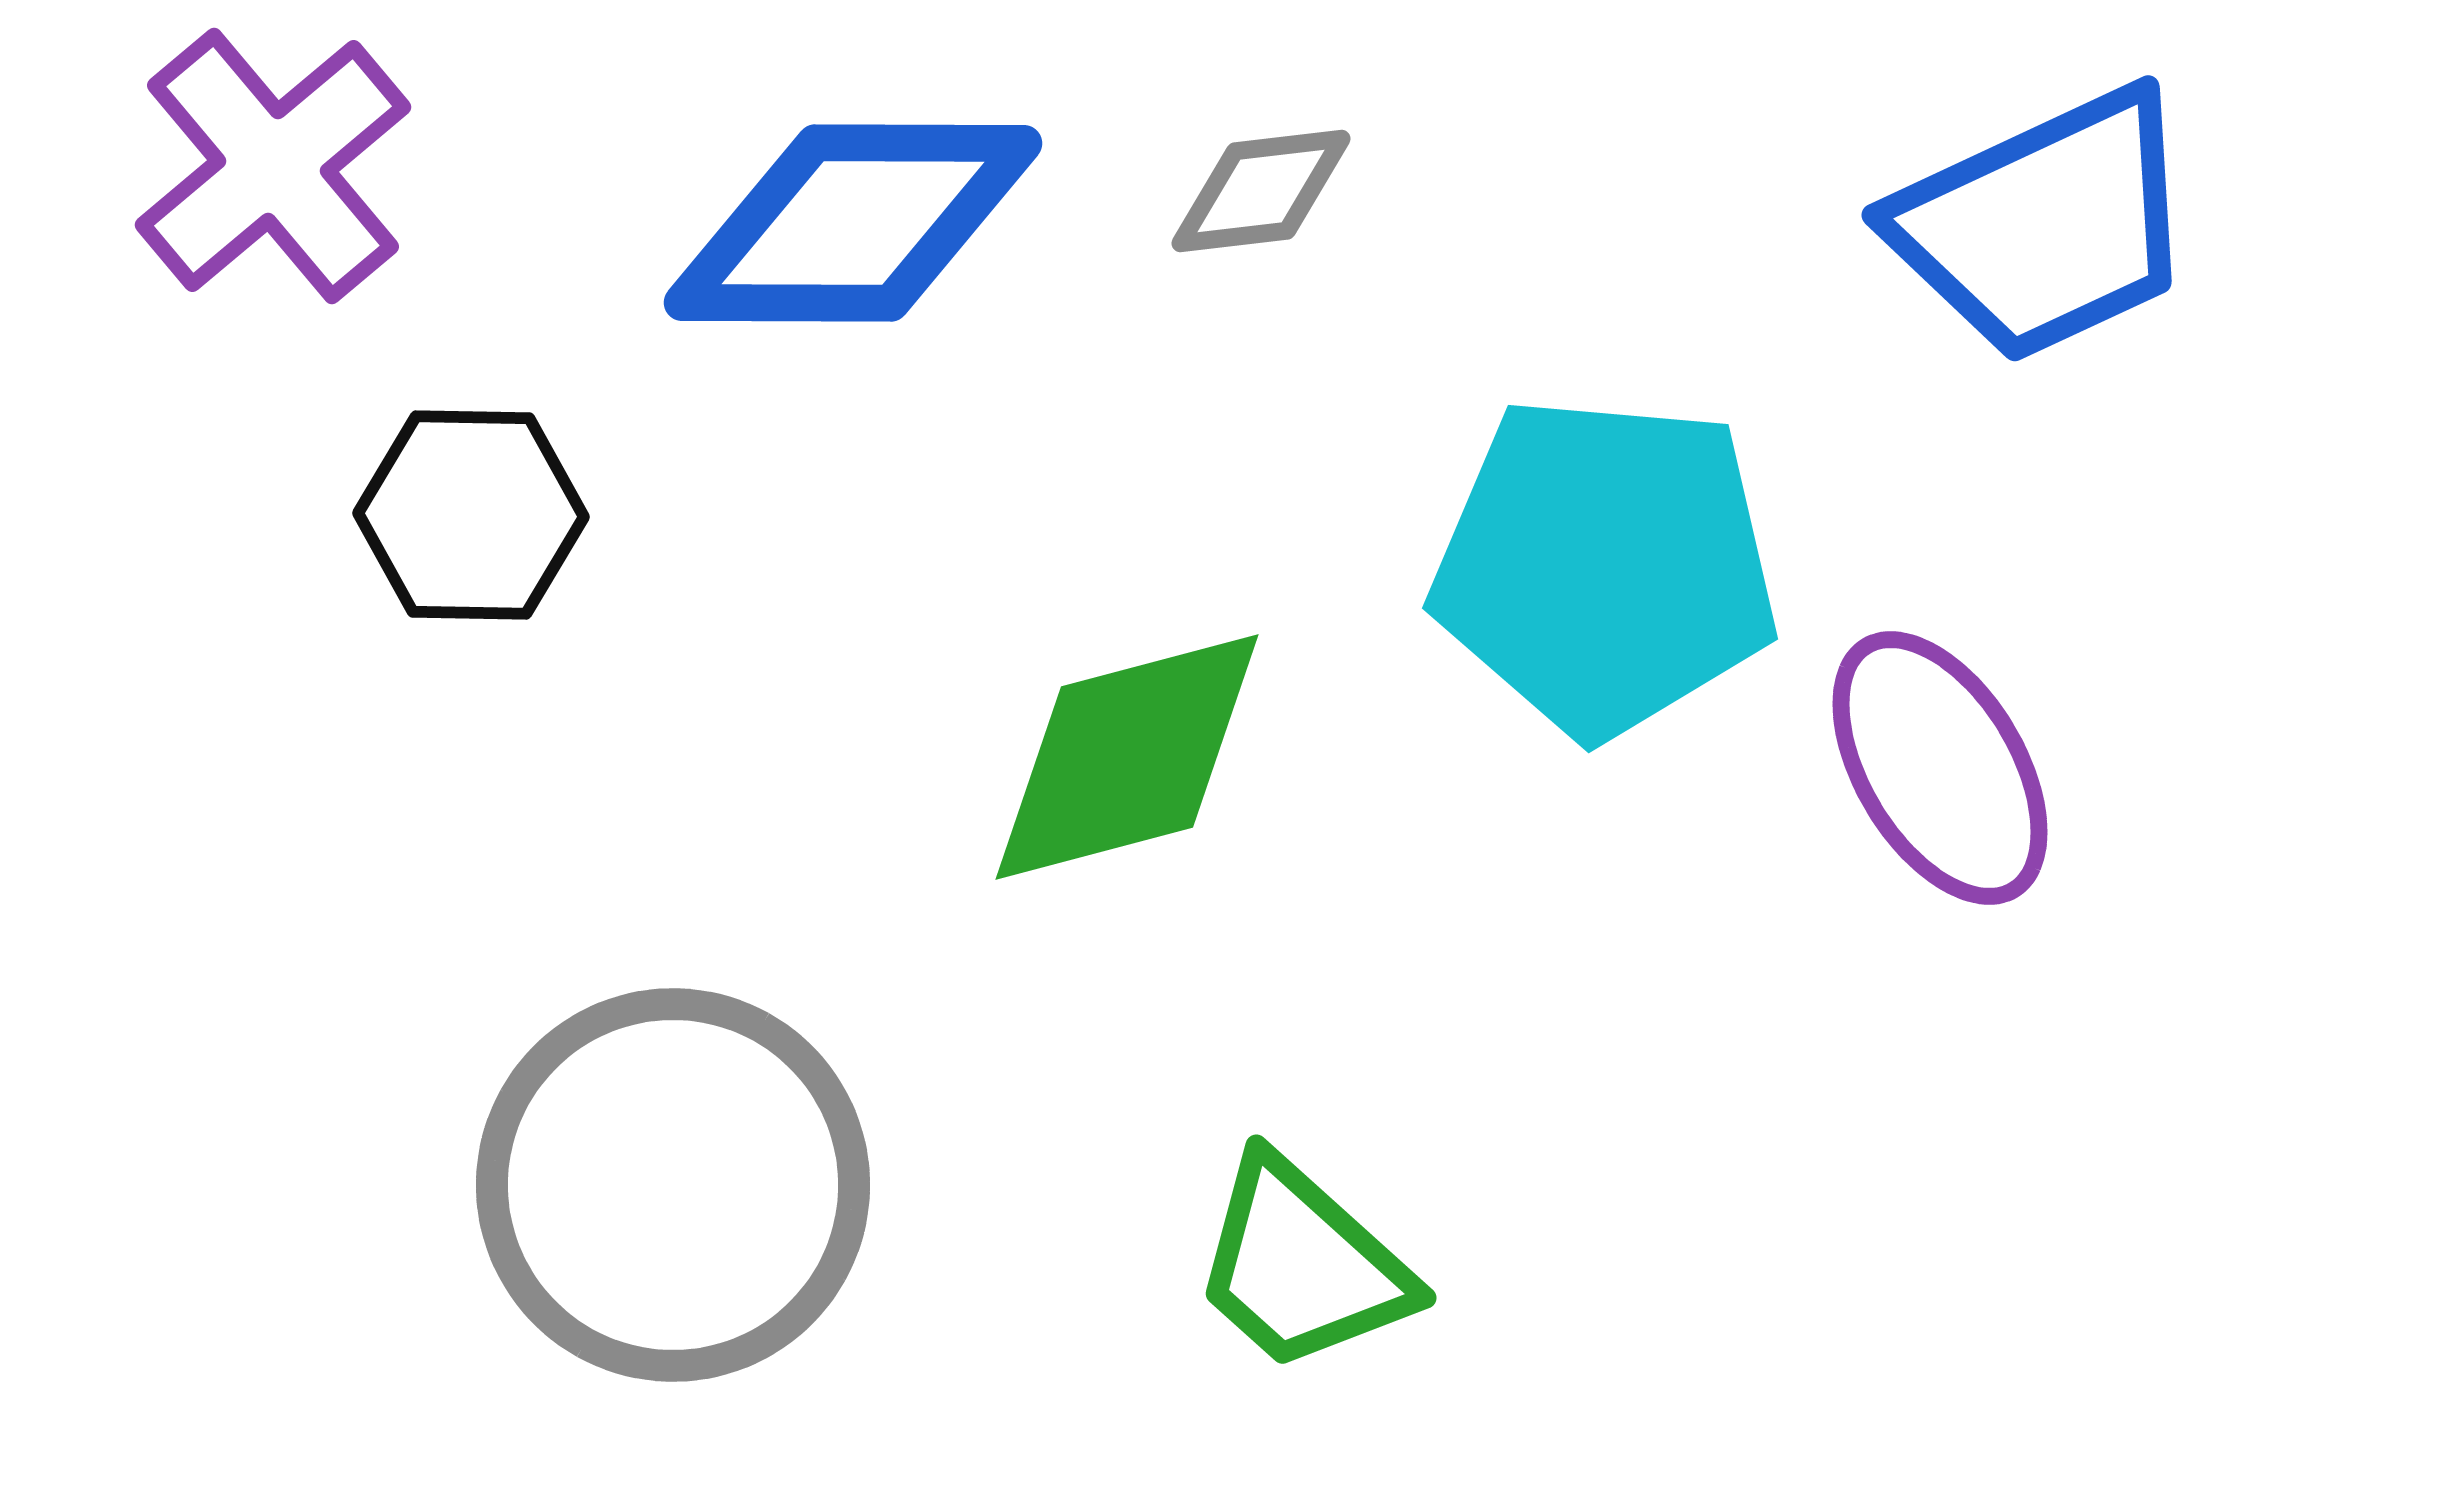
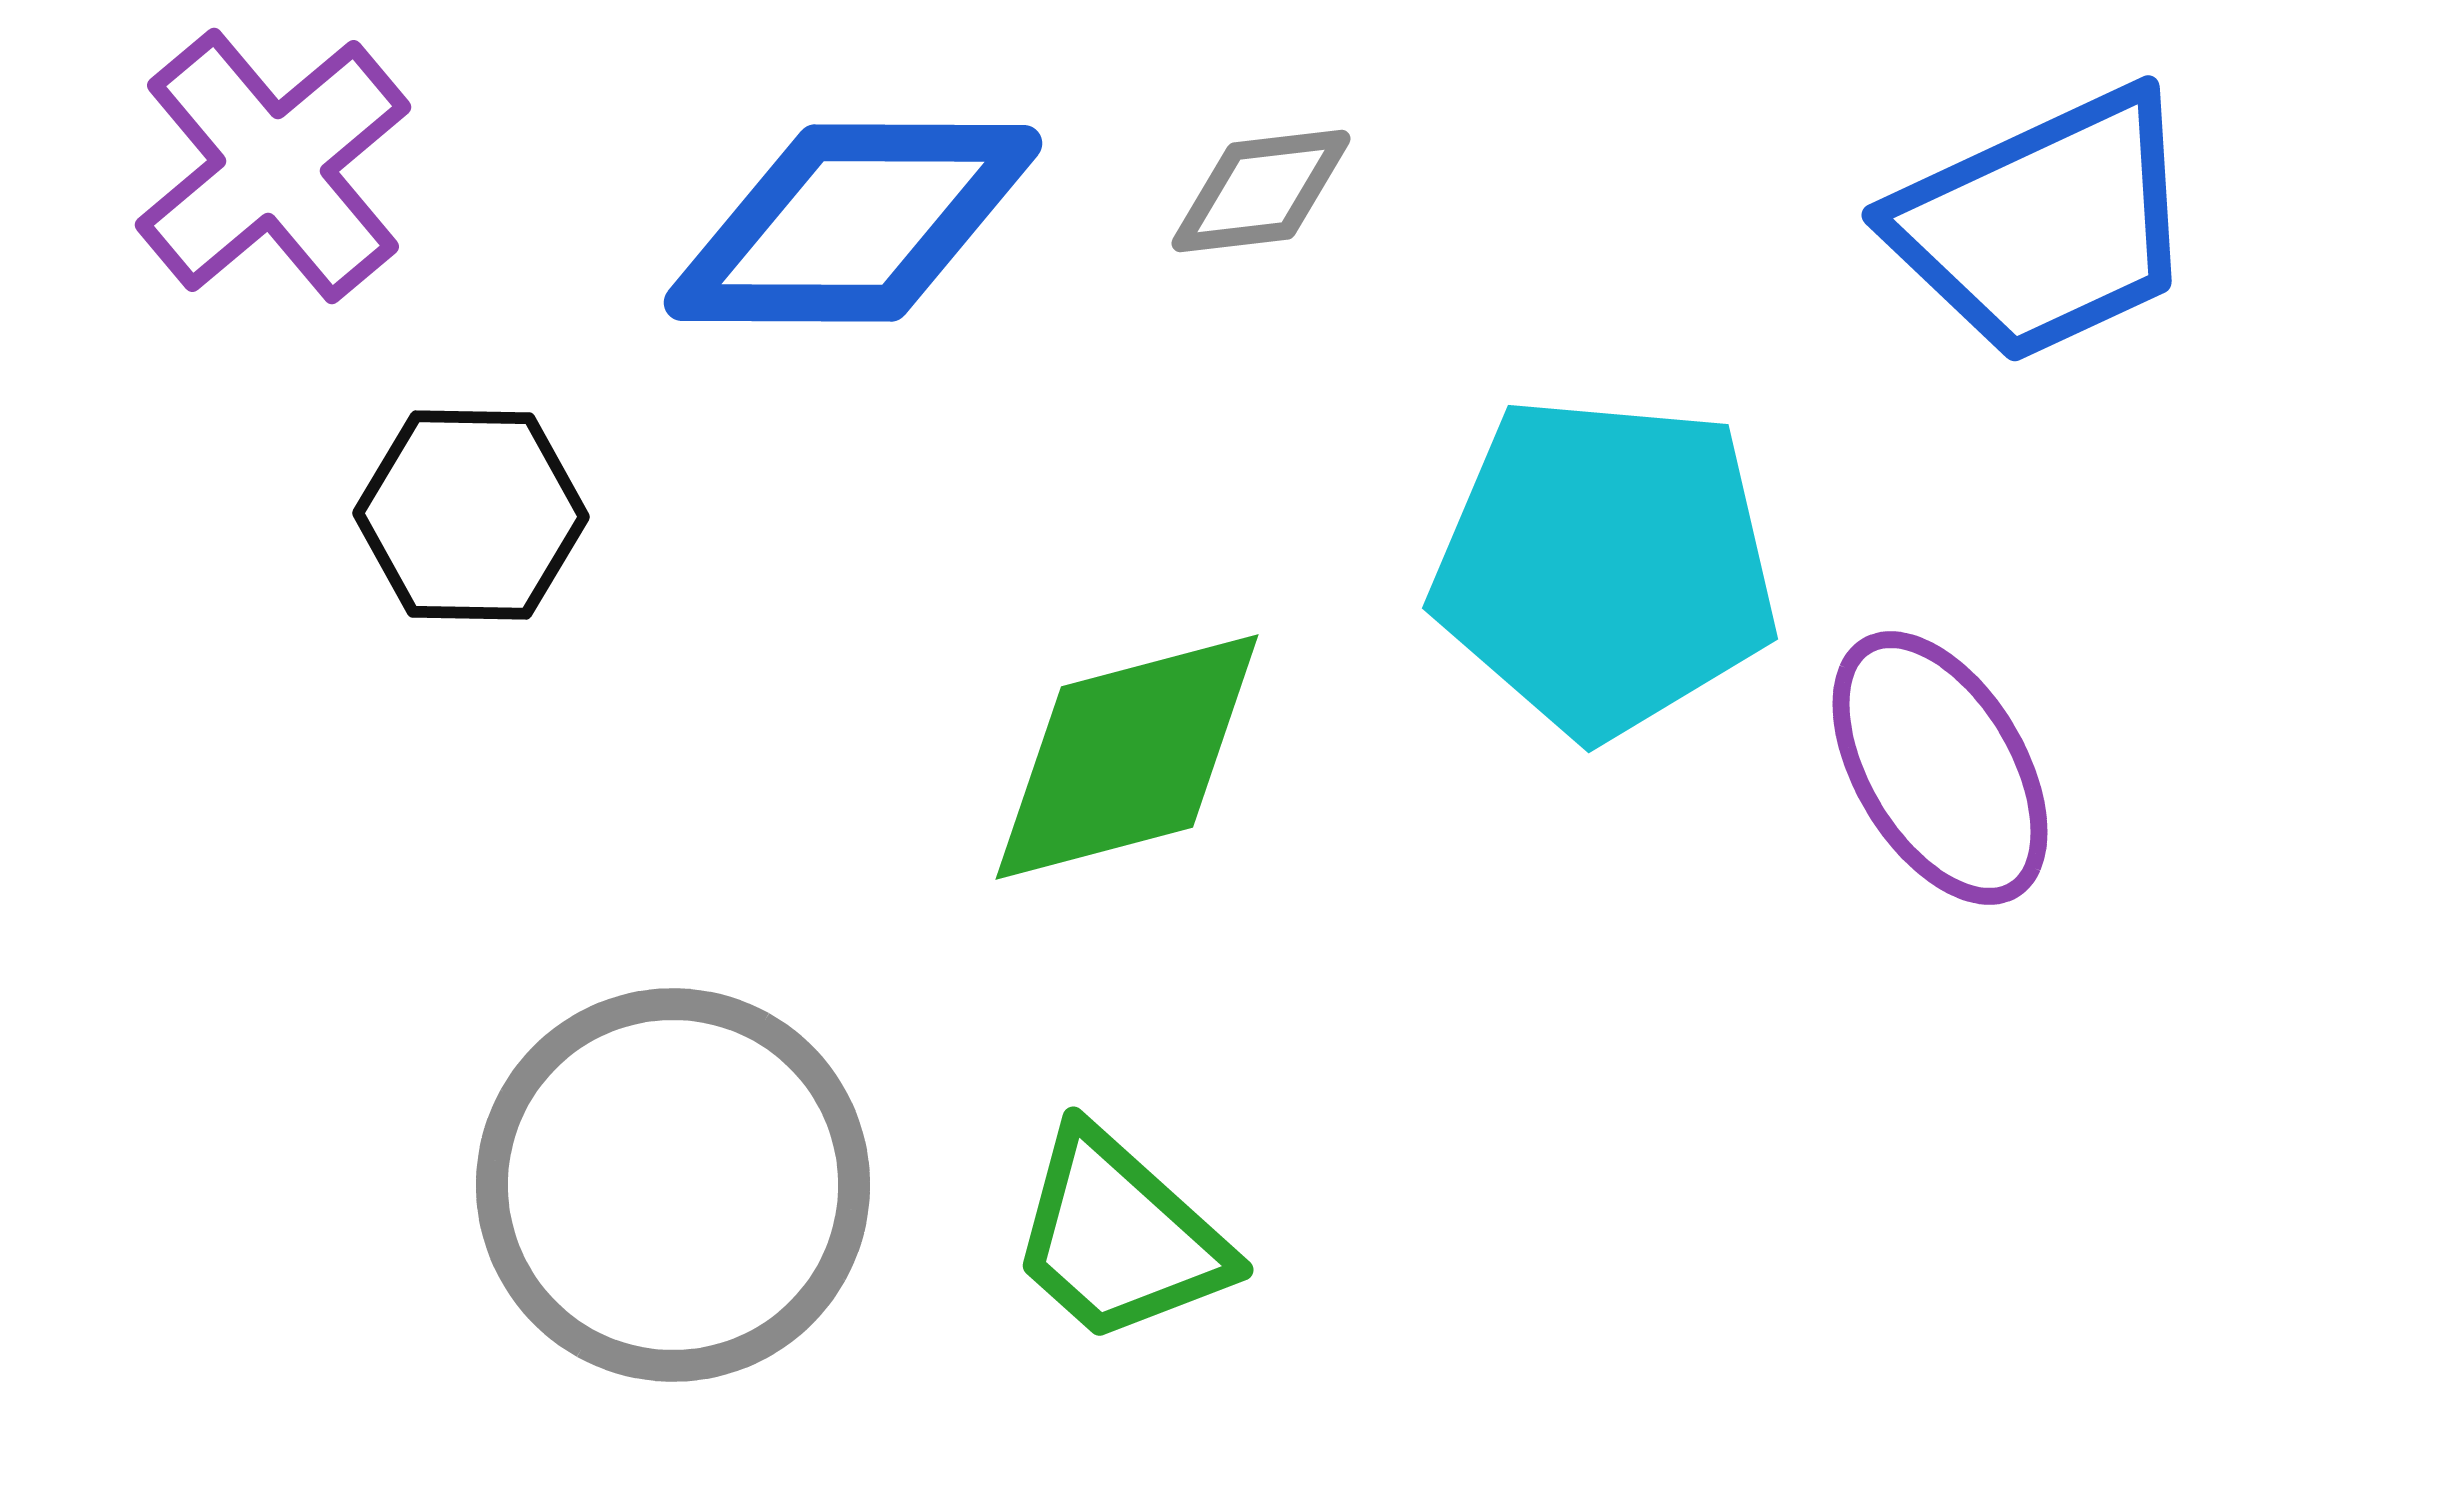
green trapezoid: moved 183 px left, 28 px up
